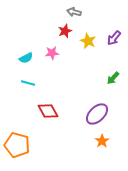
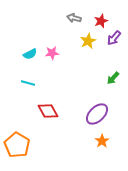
gray arrow: moved 6 px down
red star: moved 36 px right, 10 px up
yellow star: rotated 21 degrees clockwise
cyan semicircle: moved 4 px right, 4 px up
orange pentagon: rotated 15 degrees clockwise
